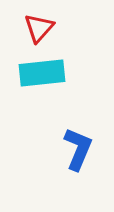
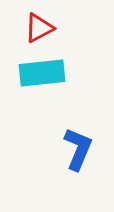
red triangle: rotated 20 degrees clockwise
